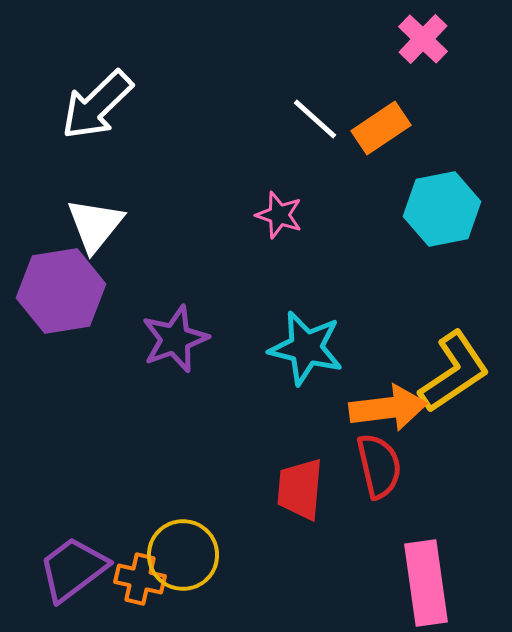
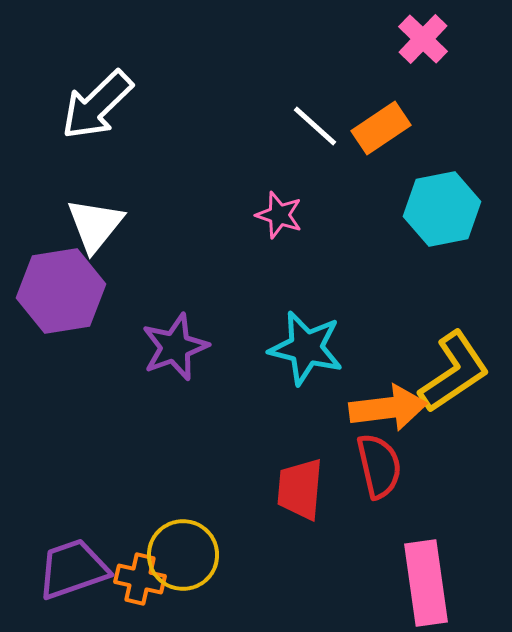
white line: moved 7 px down
purple star: moved 8 px down
purple trapezoid: rotated 18 degrees clockwise
